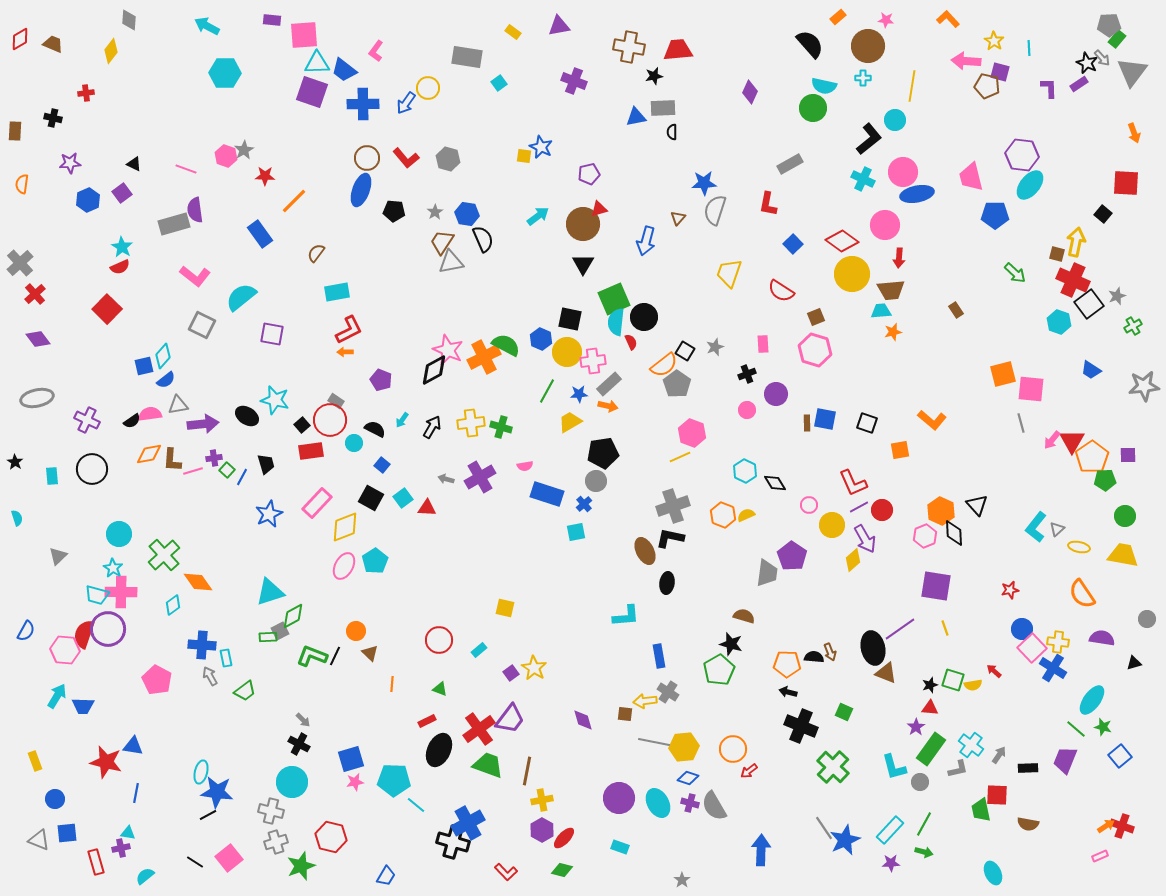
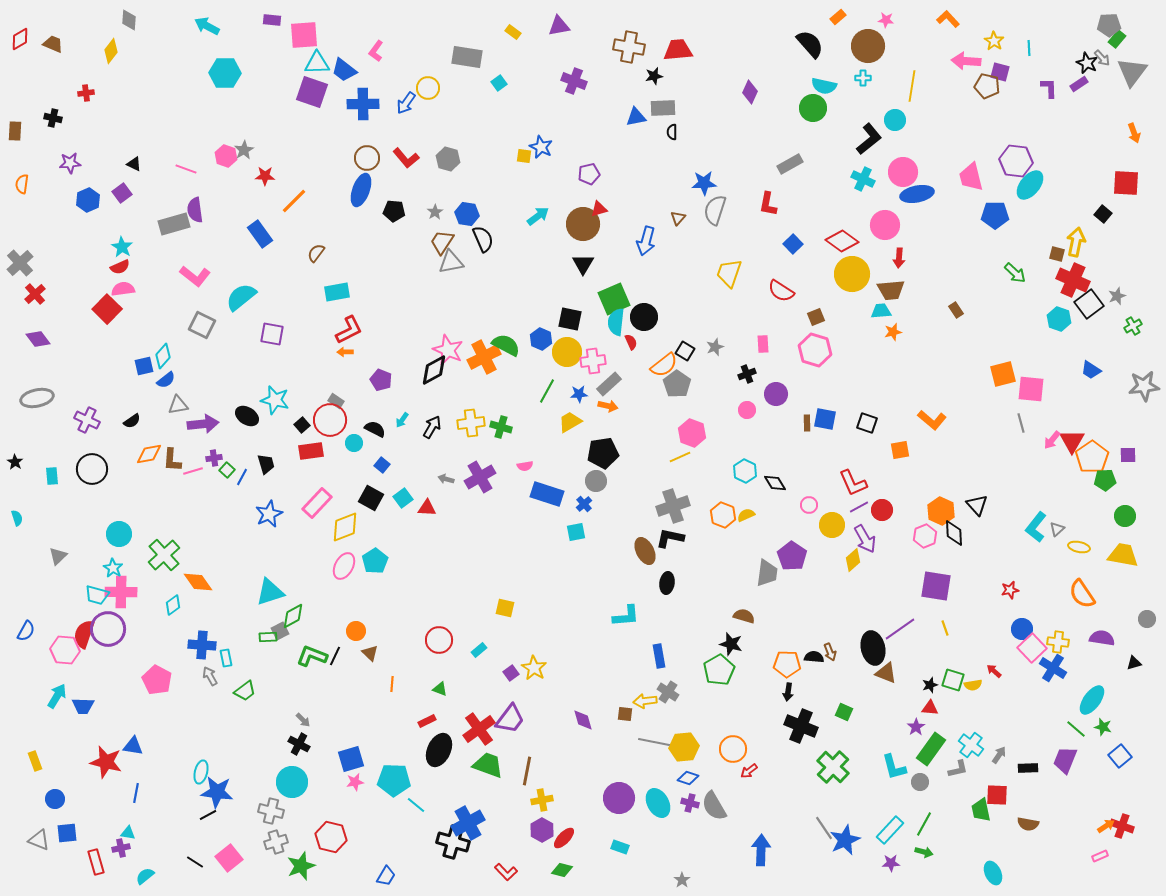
purple hexagon at (1022, 155): moved 6 px left, 6 px down
cyan hexagon at (1059, 322): moved 3 px up
pink semicircle at (150, 414): moved 27 px left, 125 px up
black arrow at (788, 692): rotated 96 degrees counterclockwise
